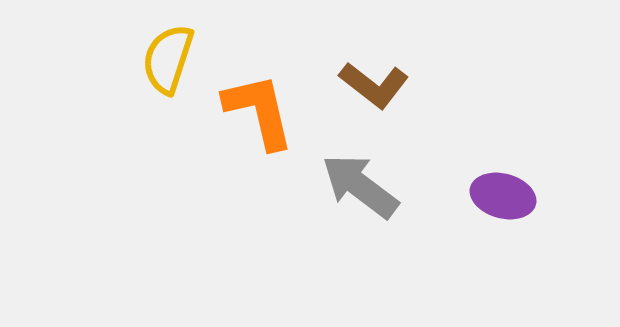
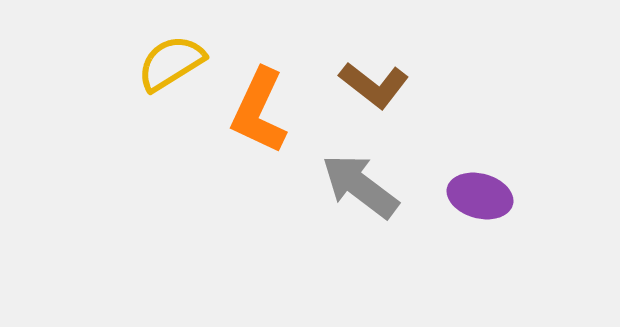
yellow semicircle: moved 3 px right, 4 px down; rotated 40 degrees clockwise
orange L-shape: rotated 142 degrees counterclockwise
purple ellipse: moved 23 px left
